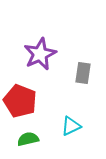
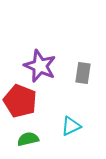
purple star: moved 12 px down; rotated 24 degrees counterclockwise
